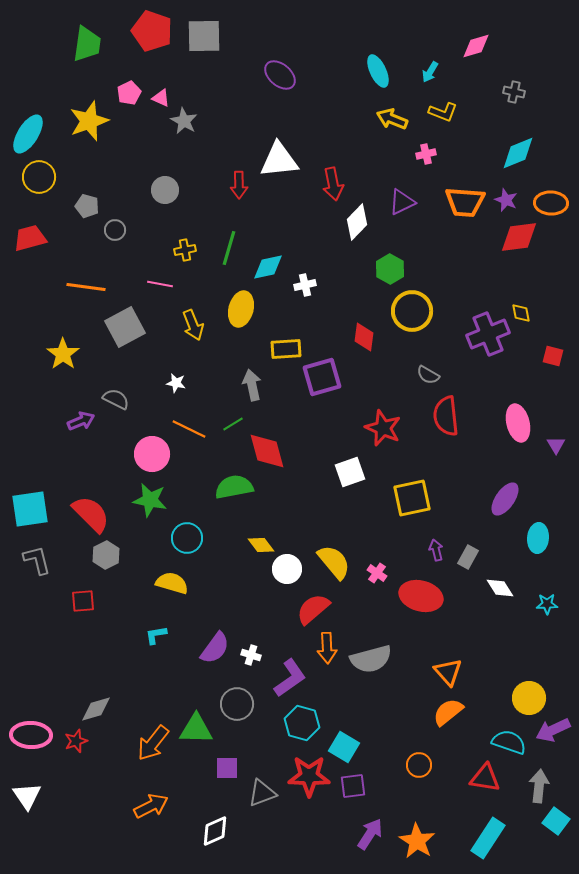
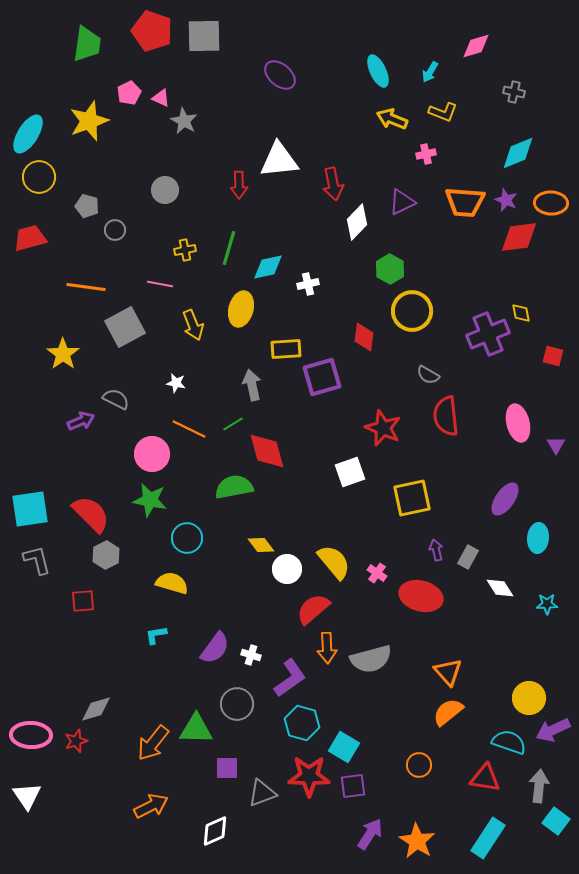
white cross at (305, 285): moved 3 px right, 1 px up
